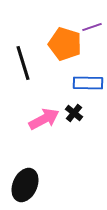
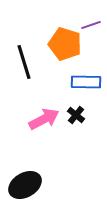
purple line: moved 1 px left, 2 px up
black line: moved 1 px right, 1 px up
blue rectangle: moved 2 px left, 1 px up
black cross: moved 2 px right, 2 px down
black ellipse: rotated 36 degrees clockwise
